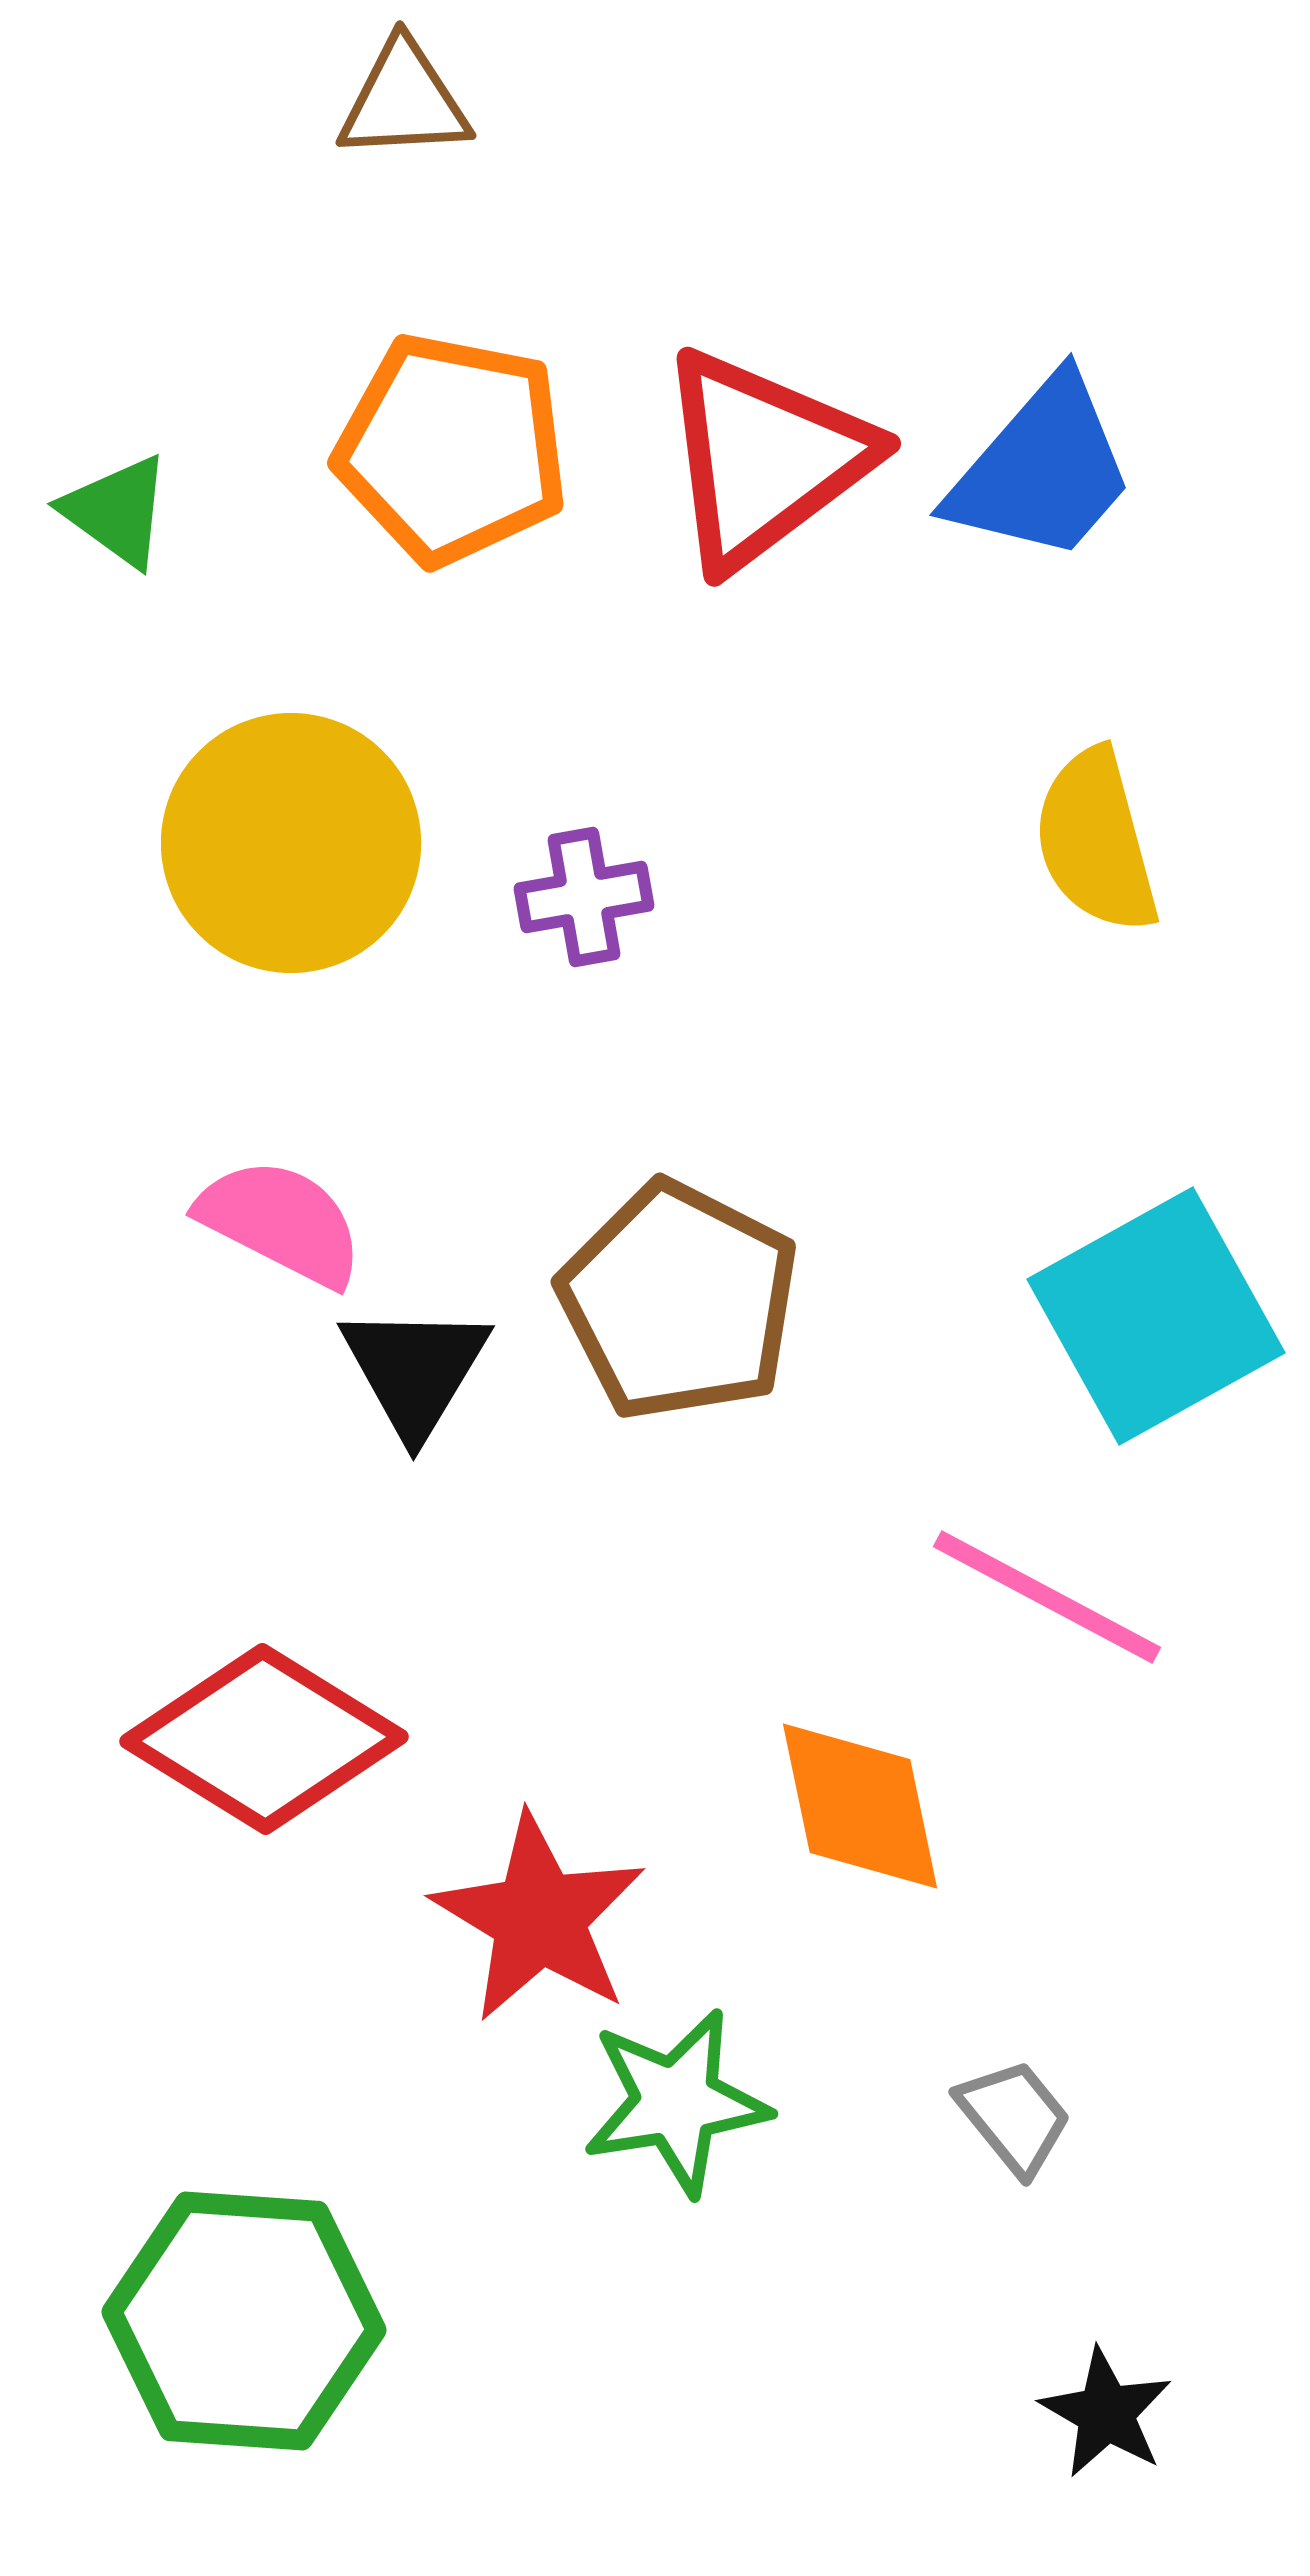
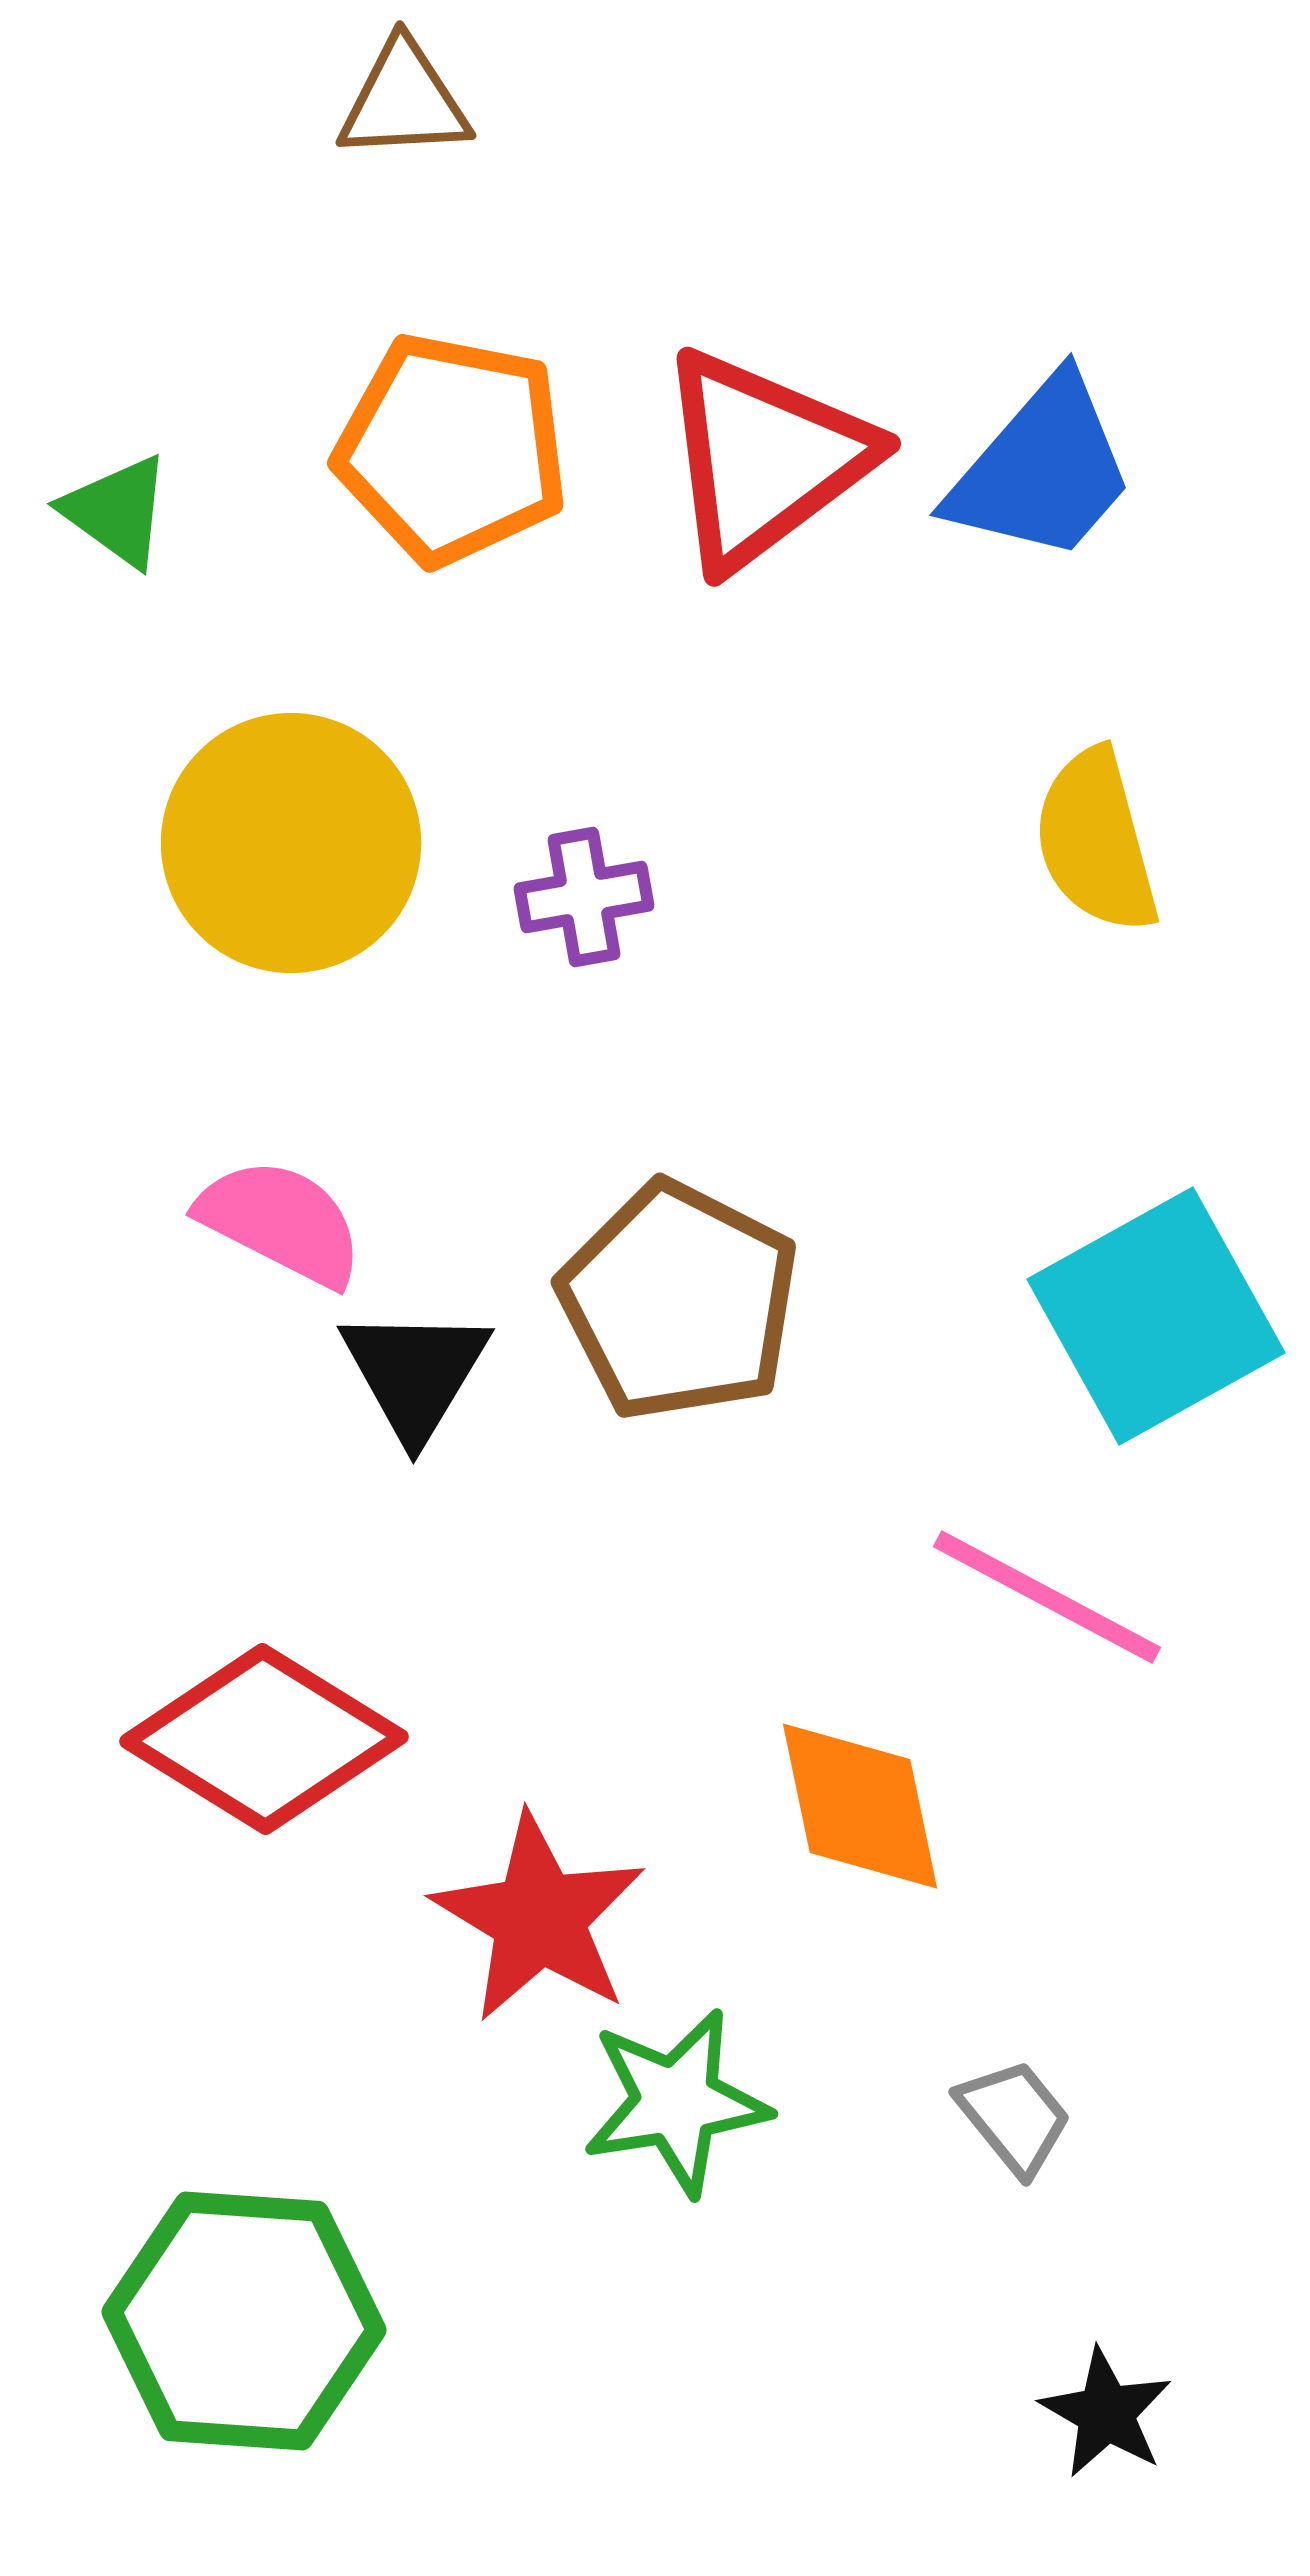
black triangle: moved 3 px down
